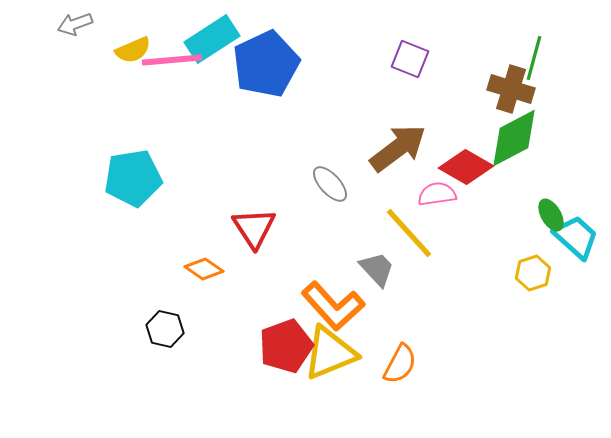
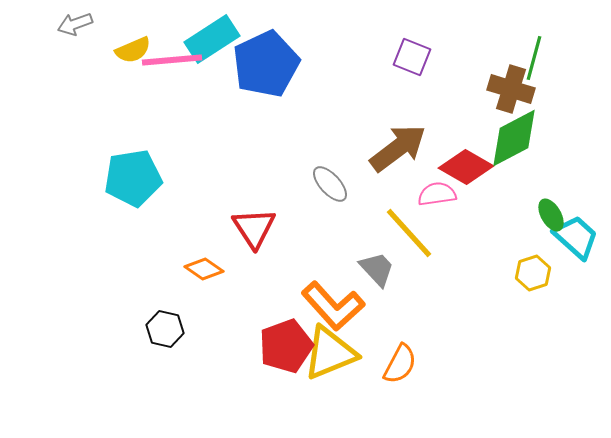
purple square: moved 2 px right, 2 px up
